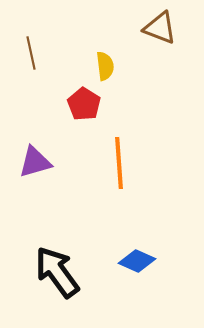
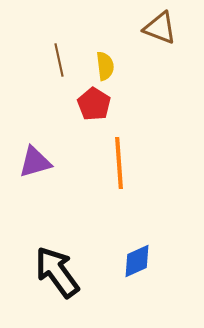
brown line: moved 28 px right, 7 px down
red pentagon: moved 10 px right
blue diamond: rotated 48 degrees counterclockwise
